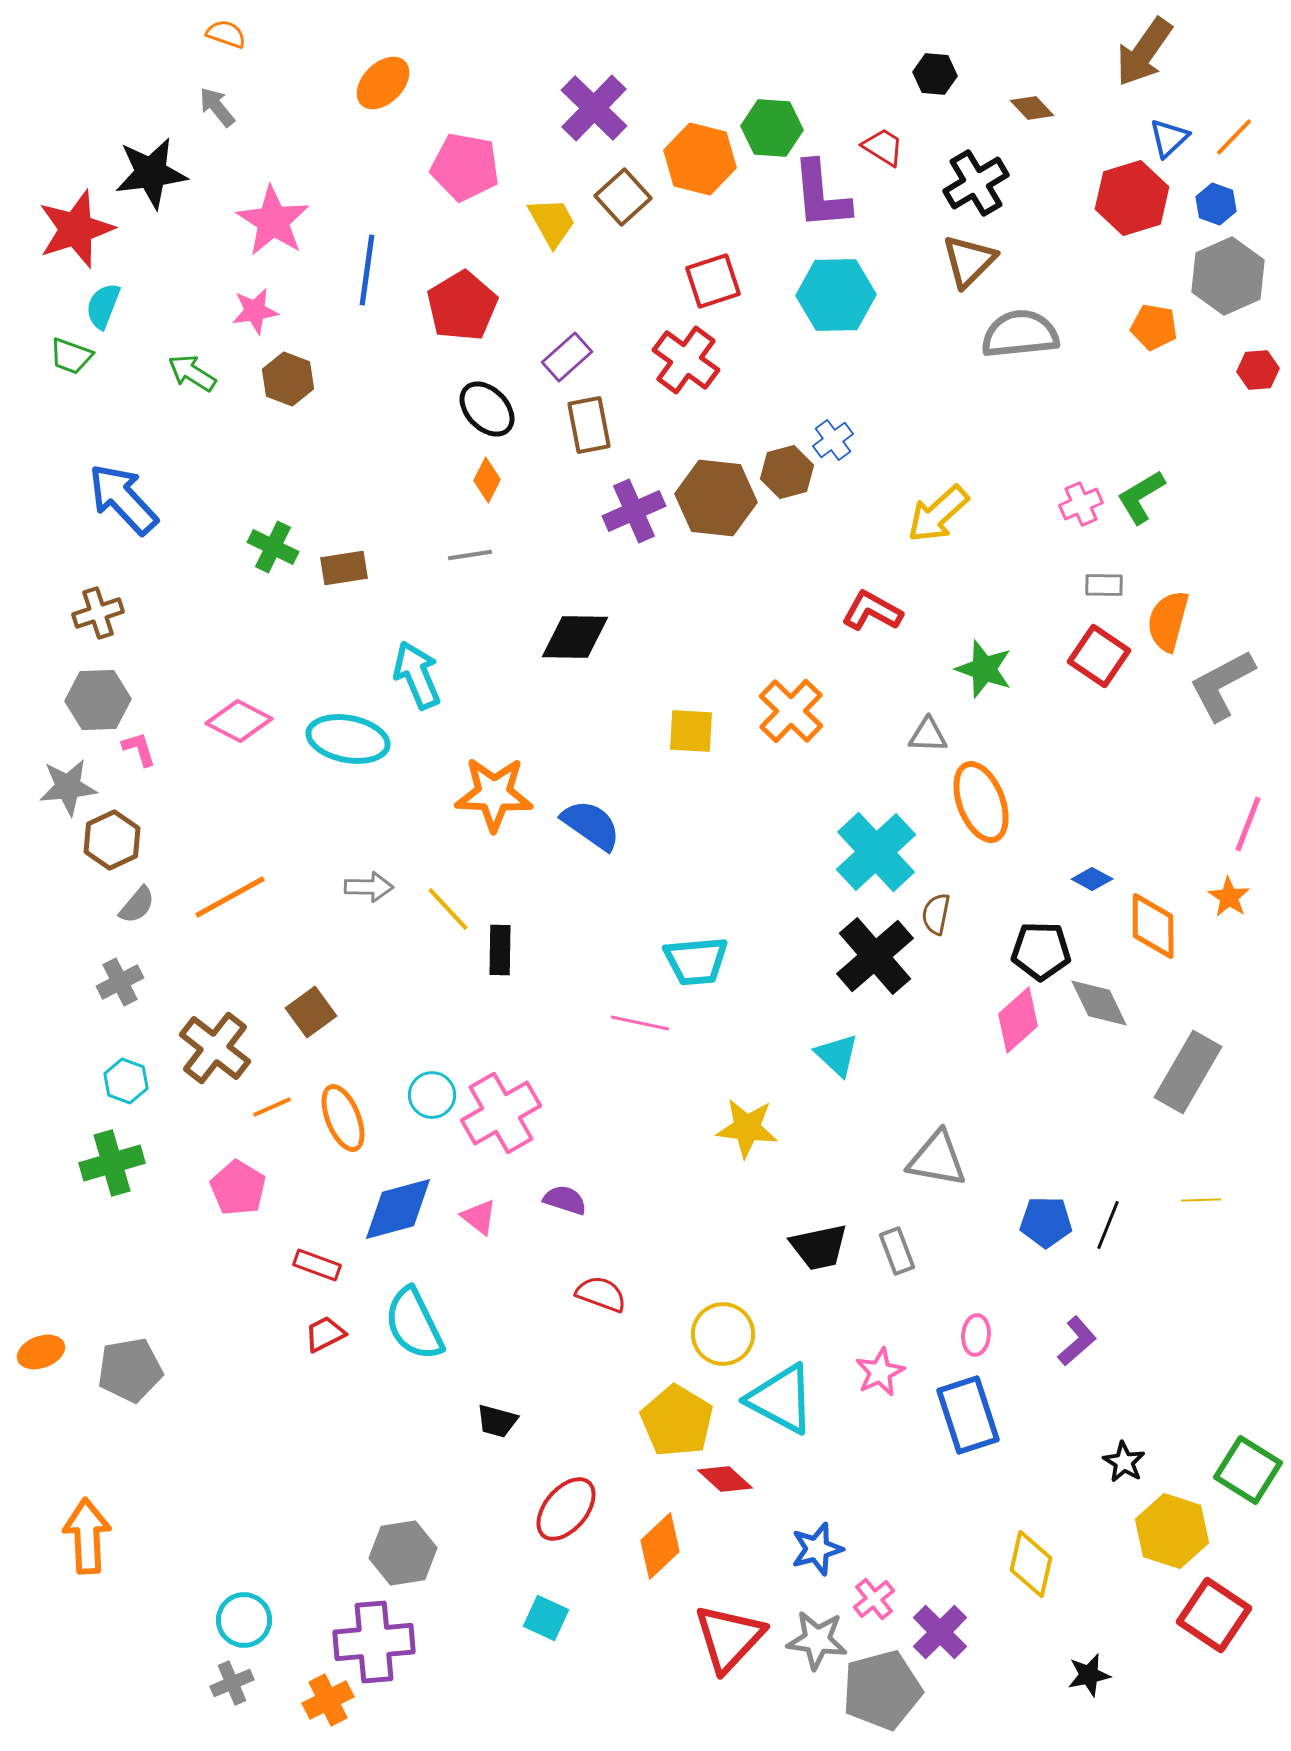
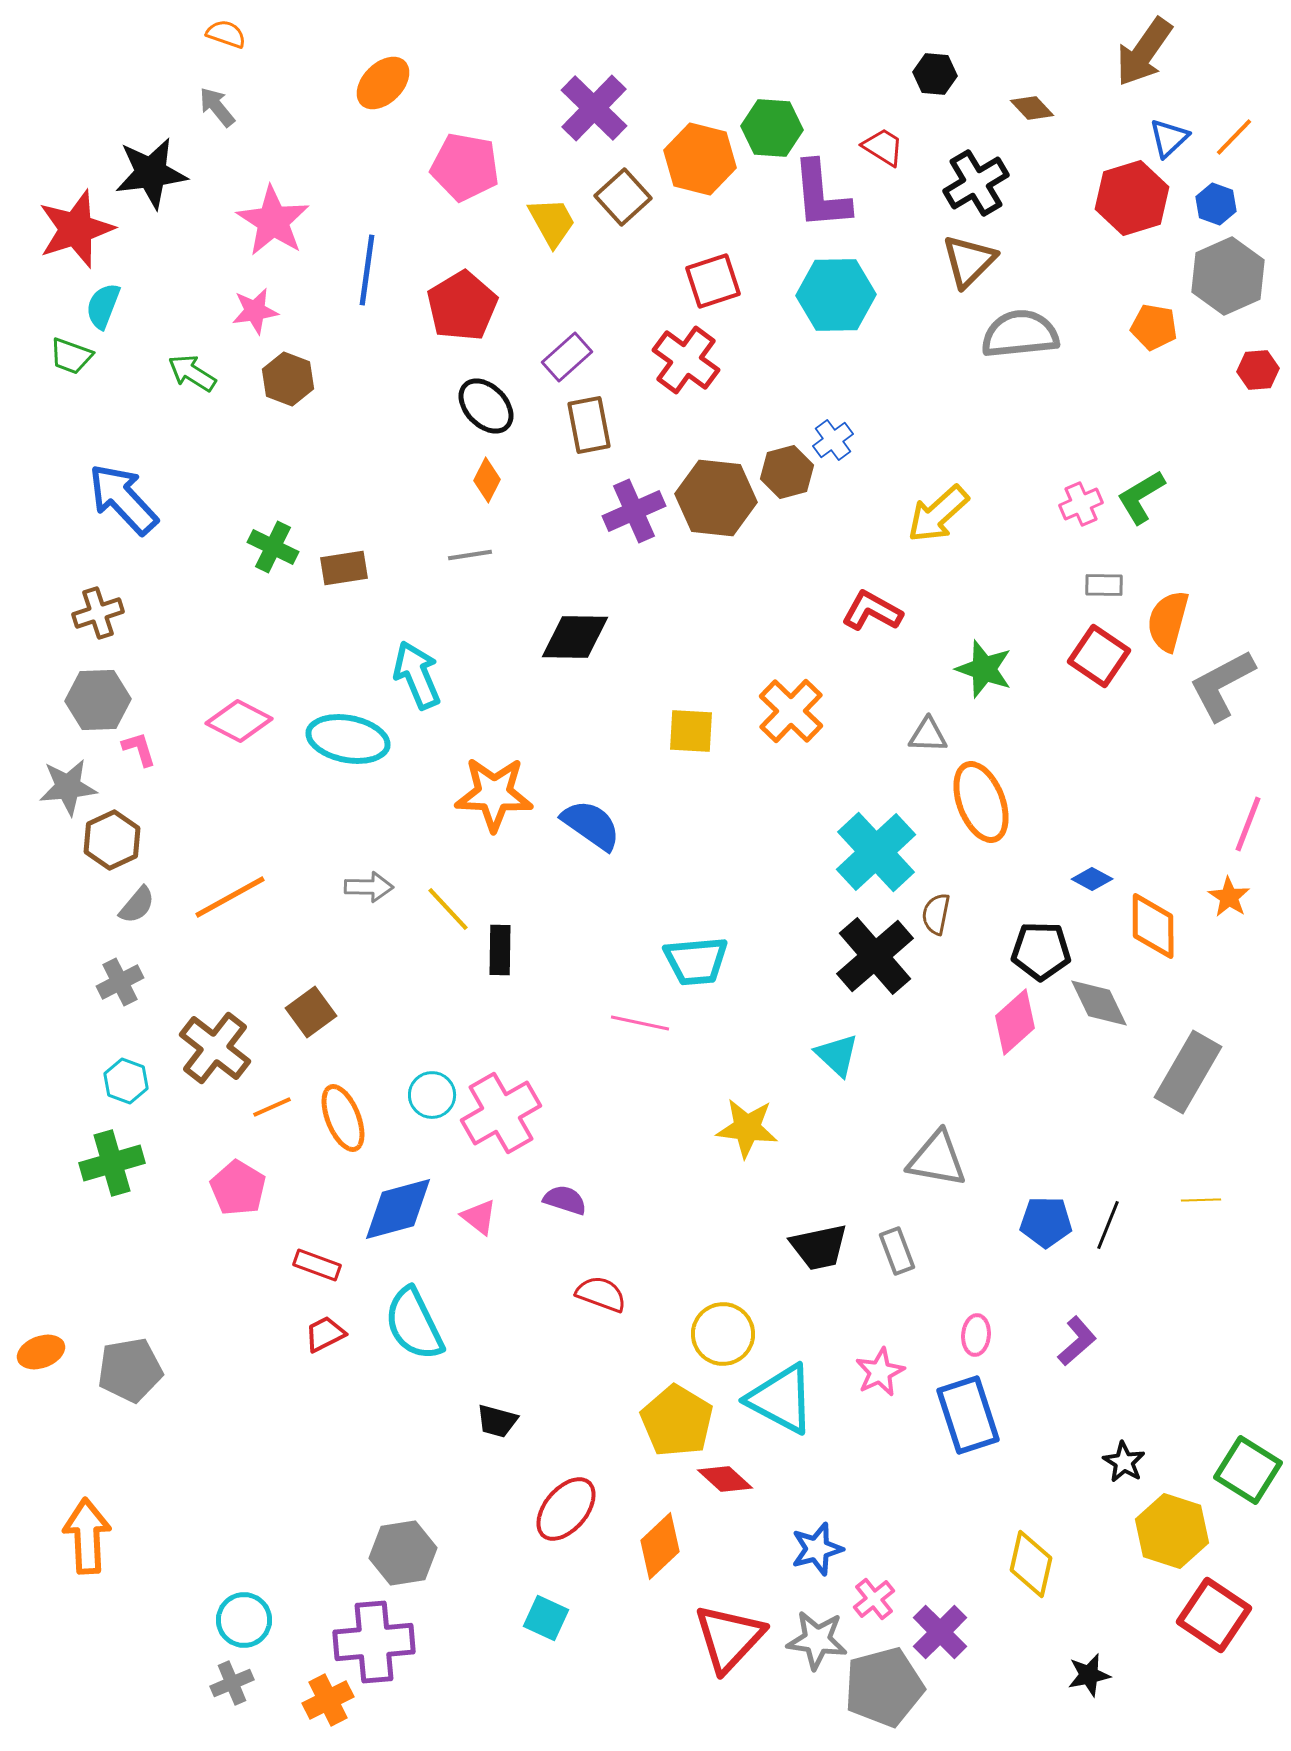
black ellipse at (487, 409): moved 1 px left, 3 px up
pink diamond at (1018, 1020): moved 3 px left, 2 px down
gray pentagon at (882, 1690): moved 2 px right, 3 px up
